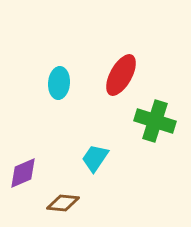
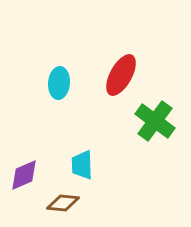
green cross: rotated 18 degrees clockwise
cyan trapezoid: moved 13 px left, 7 px down; rotated 36 degrees counterclockwise
purple diamond: moved 1 px right, 2 px down
